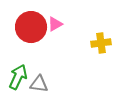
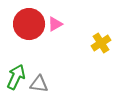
red circle: moved 2 px left, 3 px up
yellow cross: rotated 24 degrees counterclockwise
green arrow: moved 2 px left
